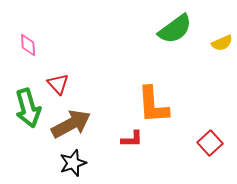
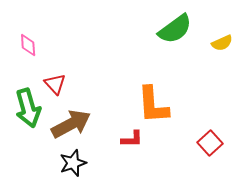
red triangle: moved 3 px left
